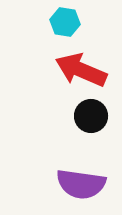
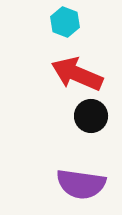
cyan hexagon: rotated 12 degrees clockwise
red arrow: moved 4 px left, 4 px down
